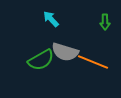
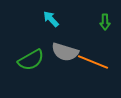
green semicircle: moved 10 px left
